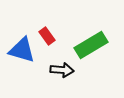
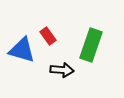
red rectangle: moved 1 px right
green rectangle: rotated 40 degrees counterclockwise
